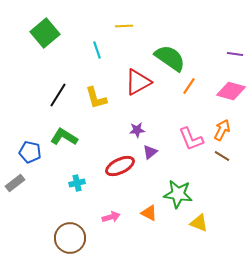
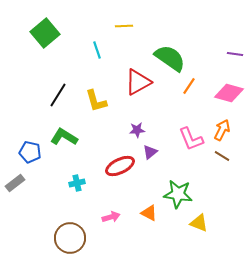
pink diamond: moved 2 px left, 2 px down
yellow L-shape: moved 3 px down
